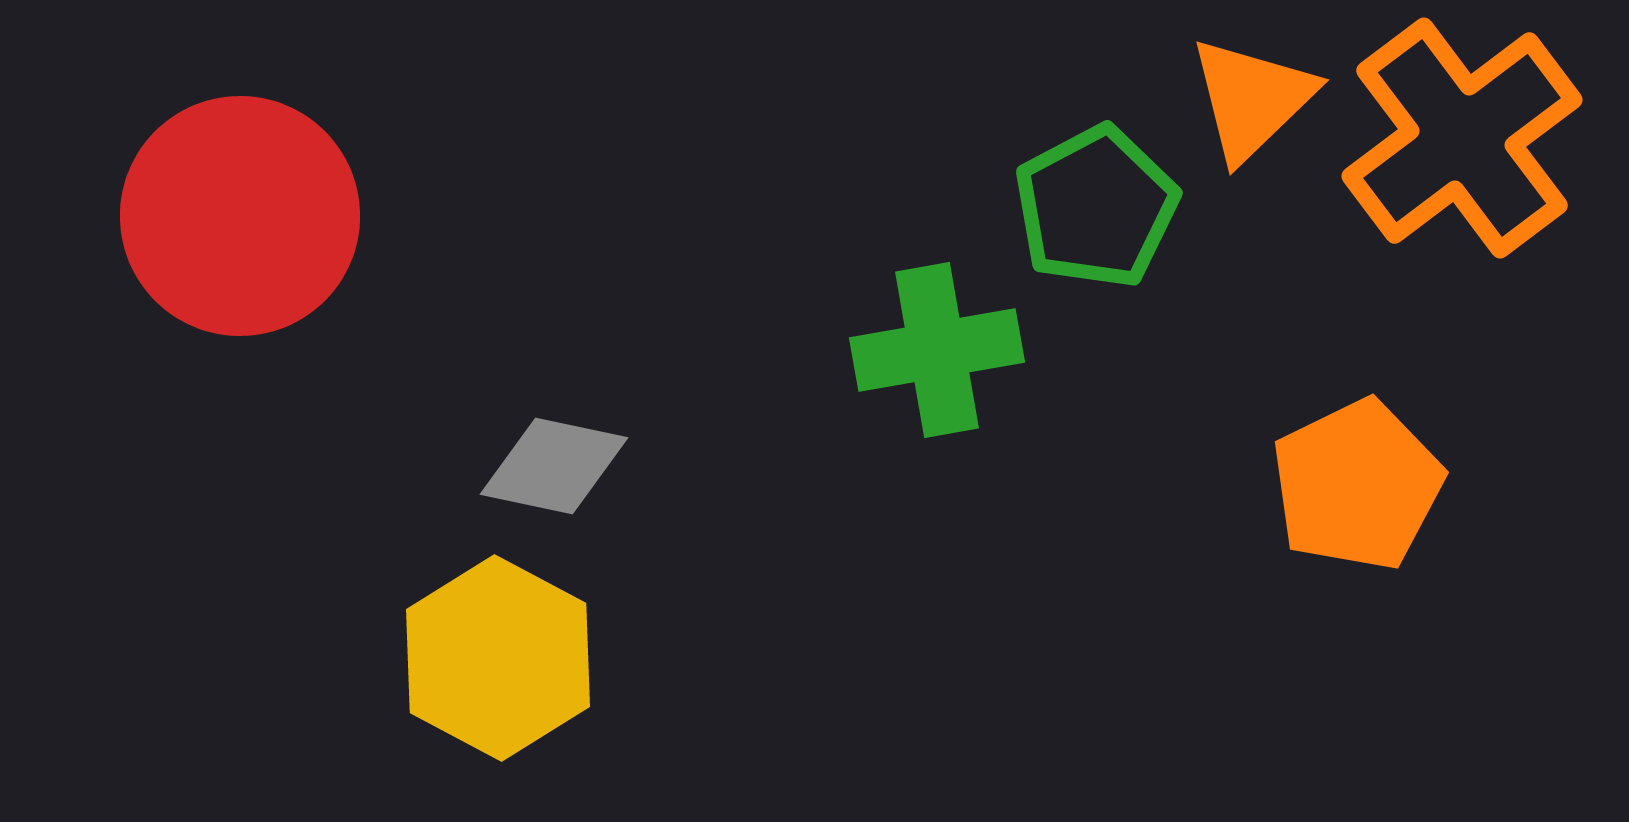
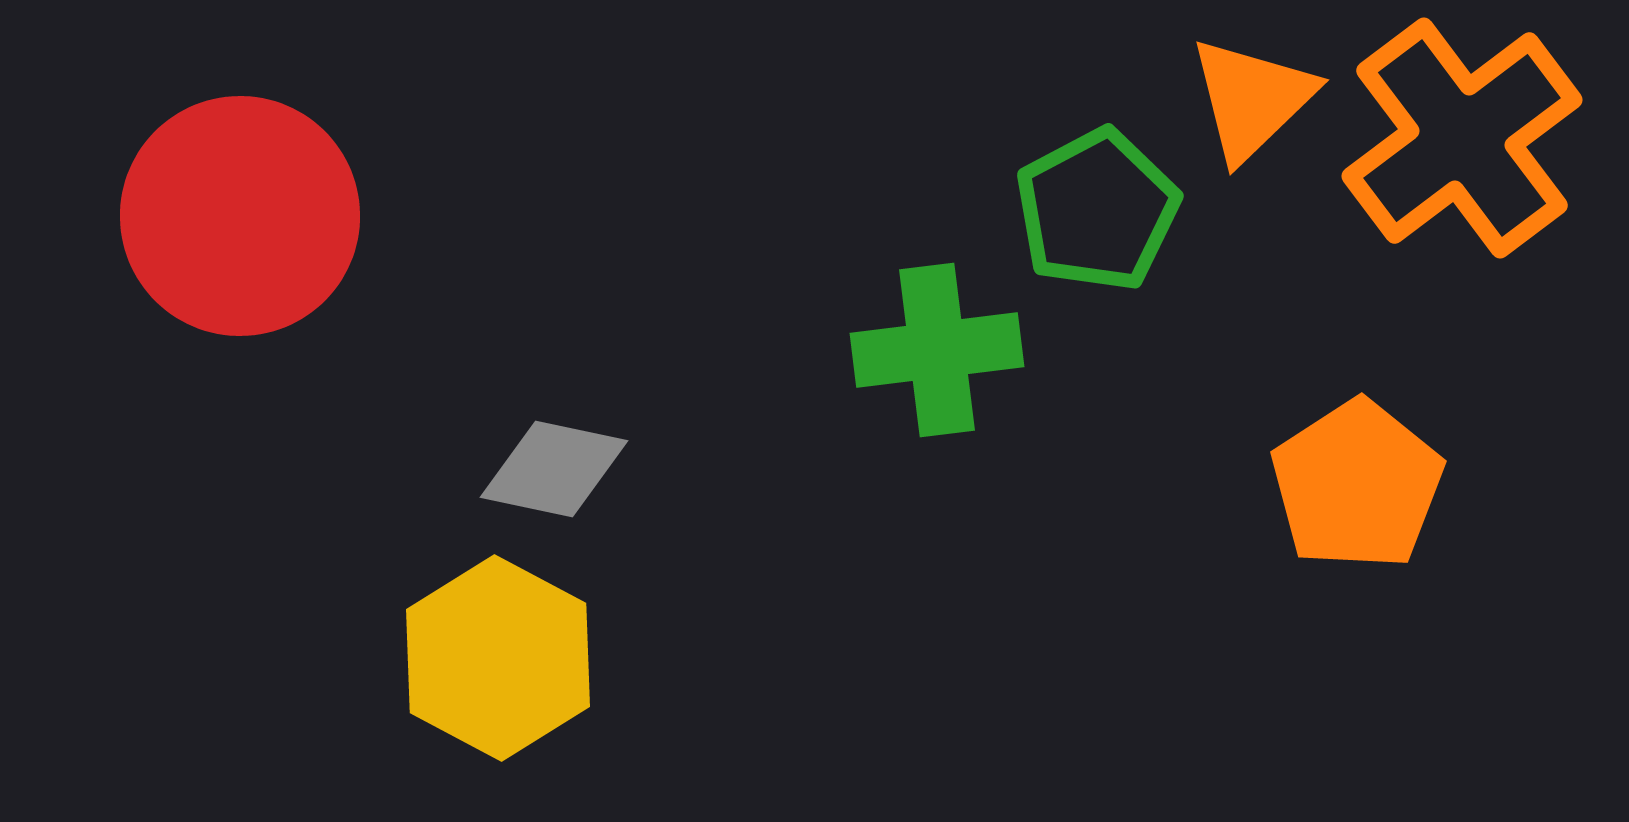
green pentagon: moved 1 px right, 3 px down
green cross: rotated 3 degrees clockwise
gray diamond: moved 3 px down
orange pentagon: rotated 7 degrees counterclockwise
